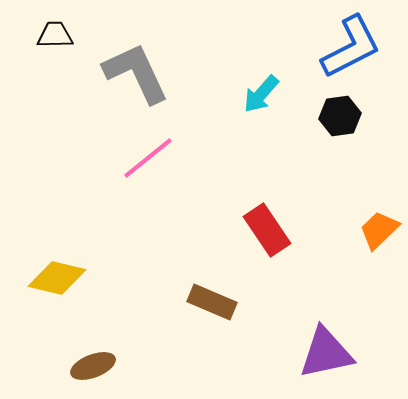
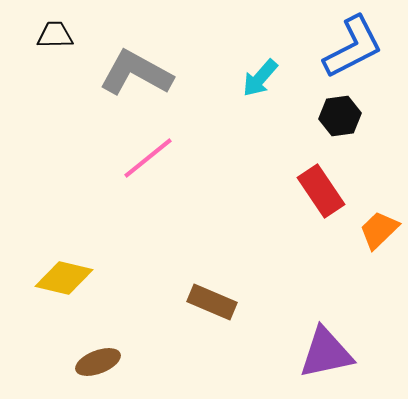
blue L-shape: moved 2 px right
gray L-shape: rotated 36 degrees counterclockwise
cyan arrow: moved 1 px left, 16 px up
red rectangle: moved 54 px right, 39 px up
yellow diamond: moved 7 px right
brown ellipse: moved 5 px right, 4 px up
